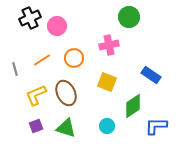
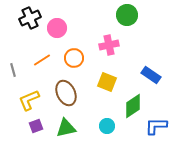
green circle: moved 2 px left, 2 px up
pink circle: moved 2 px down
gray line: moved 2 px left, 1 px down
yellow L-shape: moved 7 px left, 5 px down
green triangle: rotated 30 degrees counterclockwise
